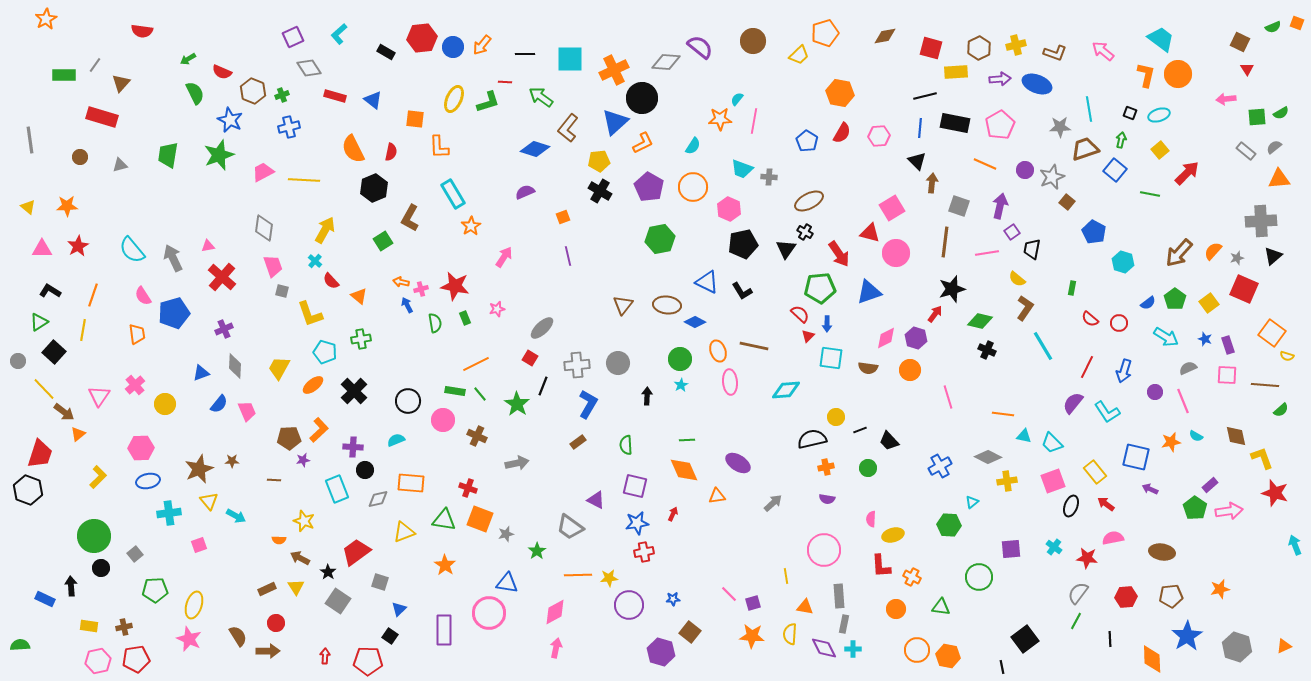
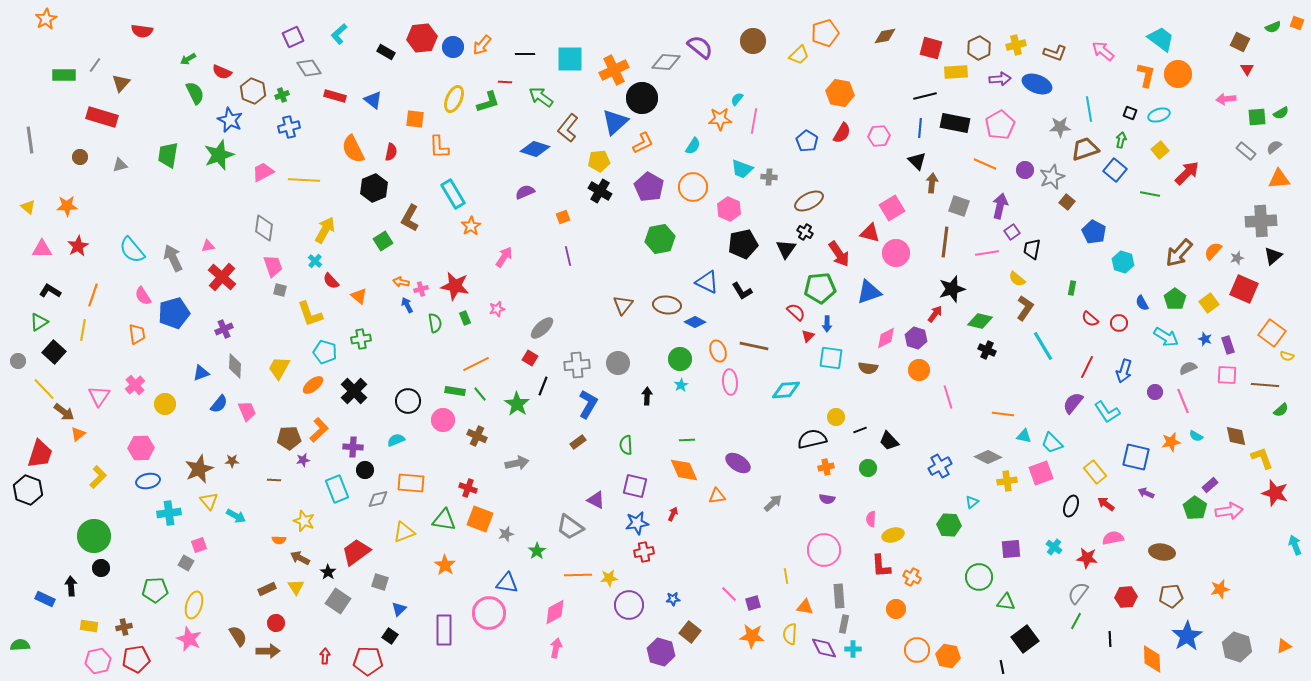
gray square at (282, 291): moved 2 px left, 1 px up
blue semicircle at (1148, 303): moved 6 px left; rotated 98 degrees clockwise
red semicircle at (800, 314): moved 4 px left, 2 px up
orange circle at (910, 370): moved 9 px right
pink square at (1053, 481): moved 12 px left, 8 px up
purple arrow at (1150, 489): moved 4 px left, 4 px down
gray square at (135, 554): moved 51 px right, 9 px down; rotated 21 degrees counterclockwise
green triangle at (941, 607): moved 65 px right, 5 px up
